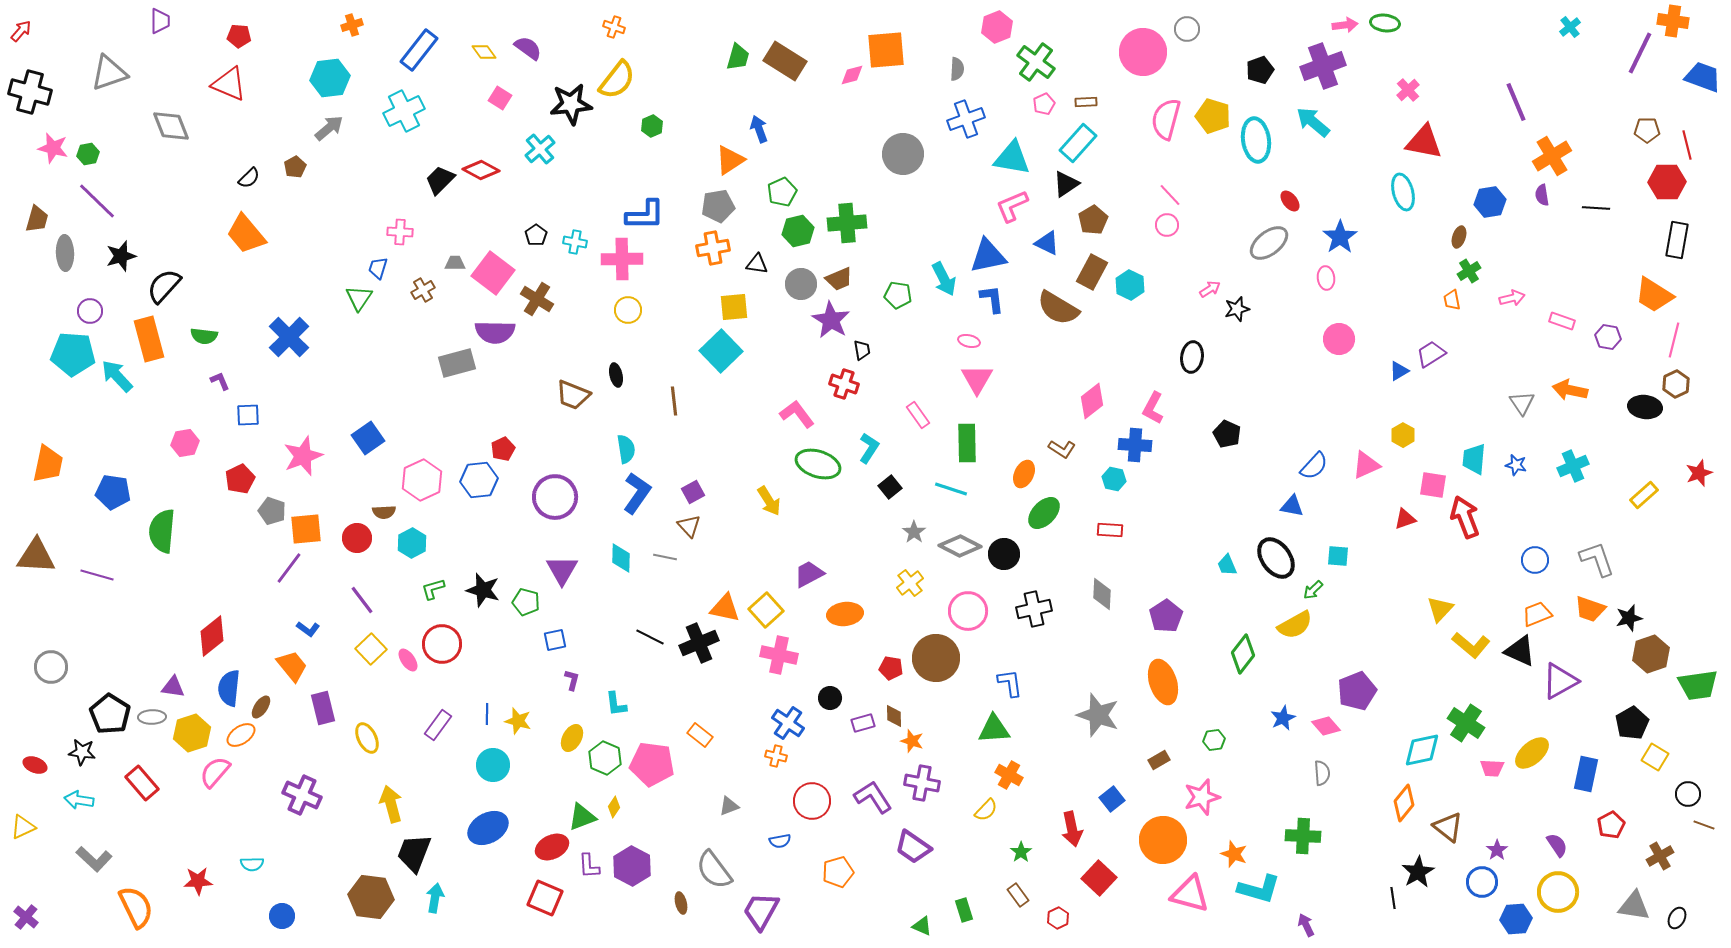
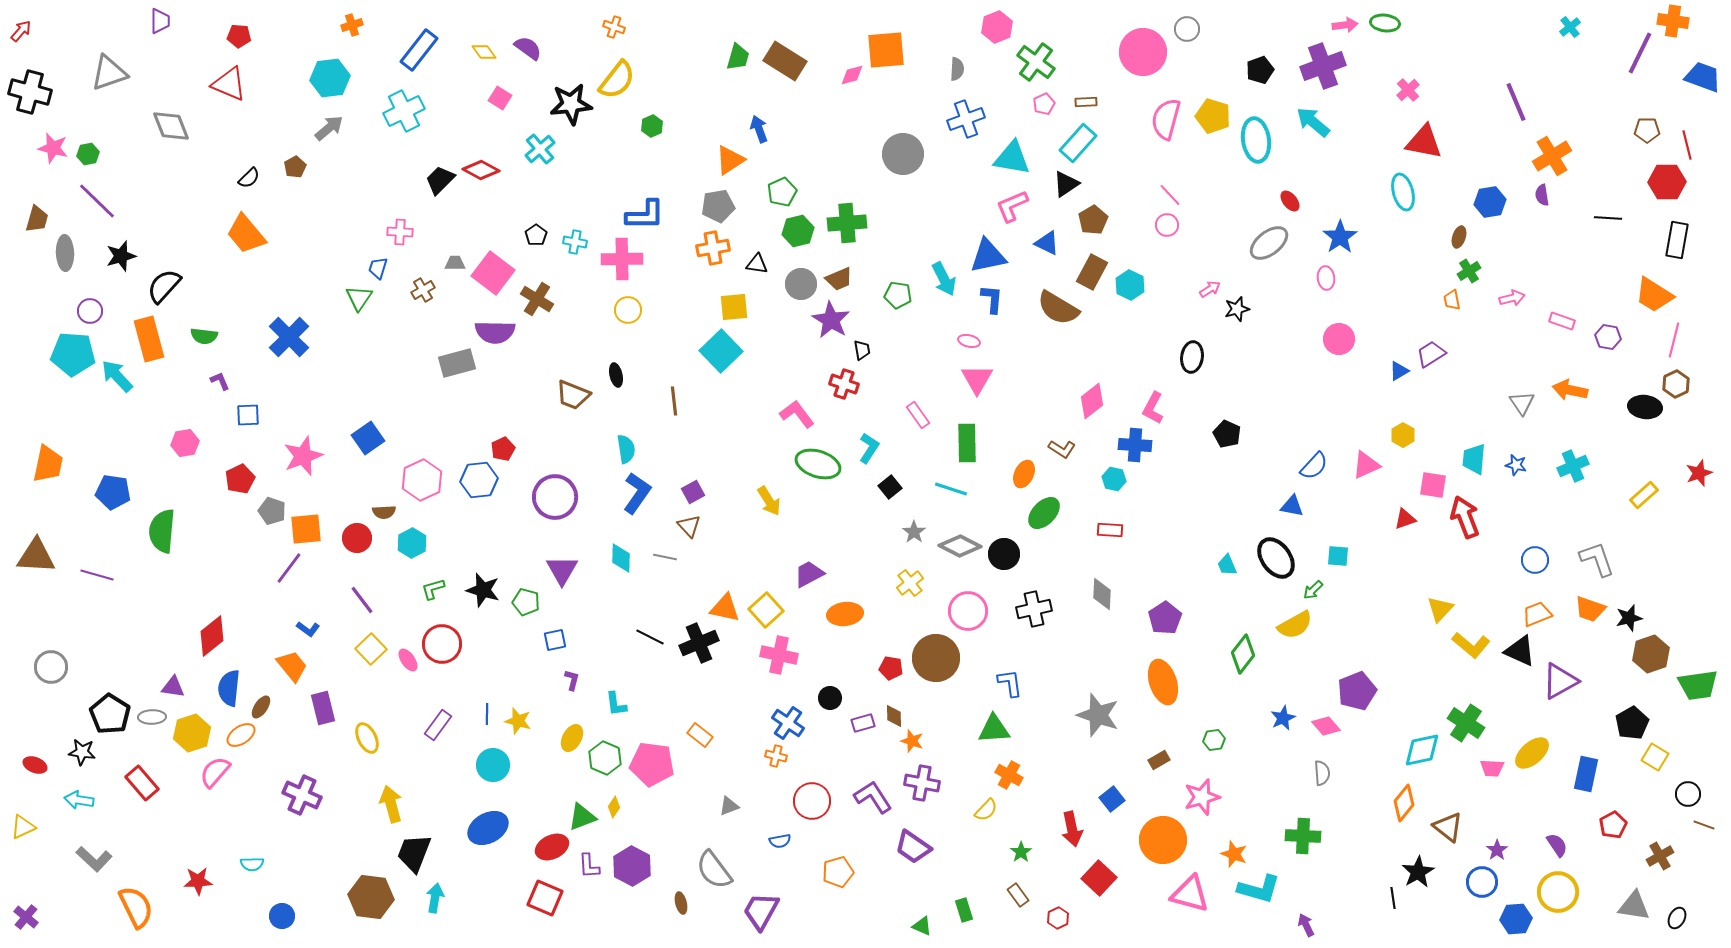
black line at (1596, 208): moved 12 px right, 10 px down
blue L-shape at (992, 299): rotated 12 degrees clockwise
purple pentagon at (1166, 616): moved 1 px left, 2 px down
red pentagon at (1611, 825): moved 2 px right
